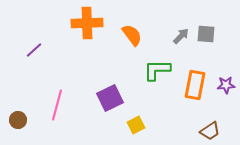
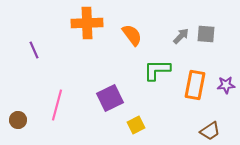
purple line: rotated 72 degrees counterclockwise
